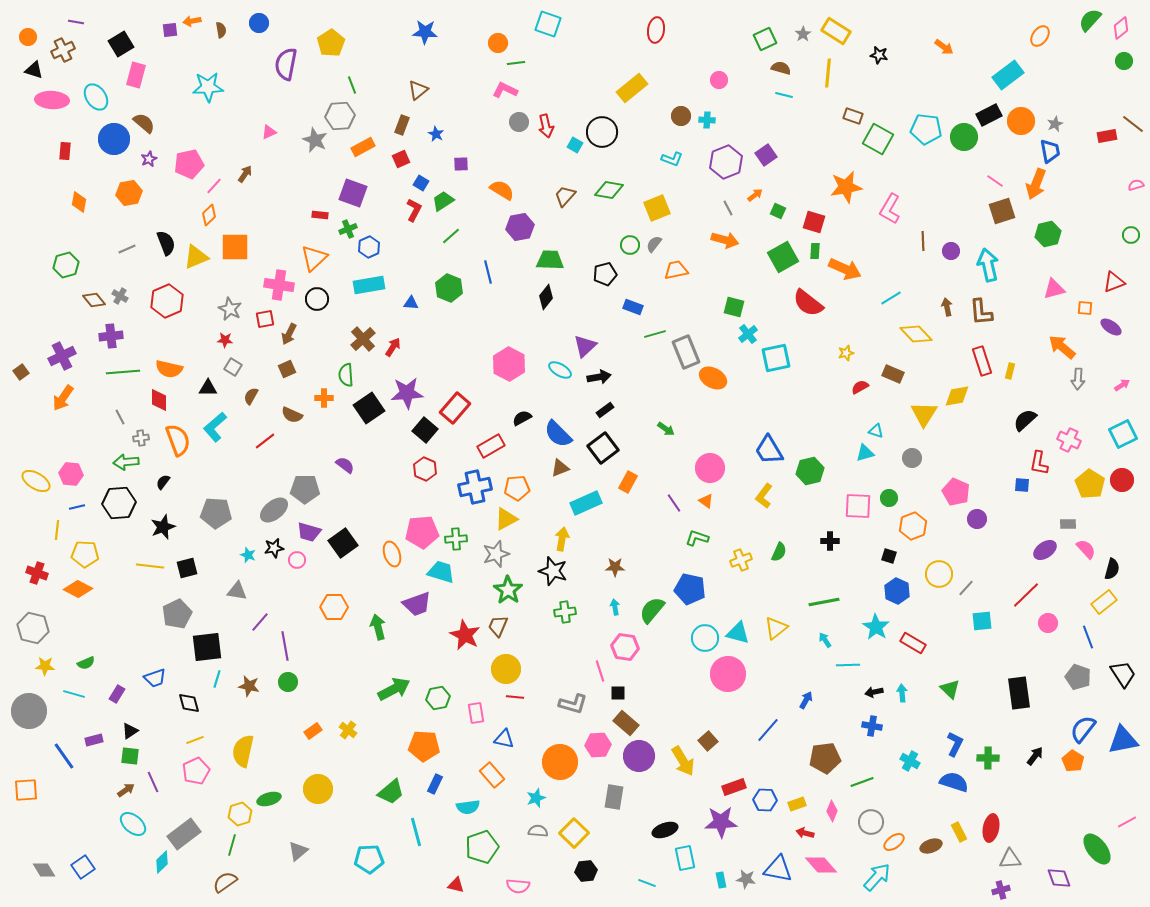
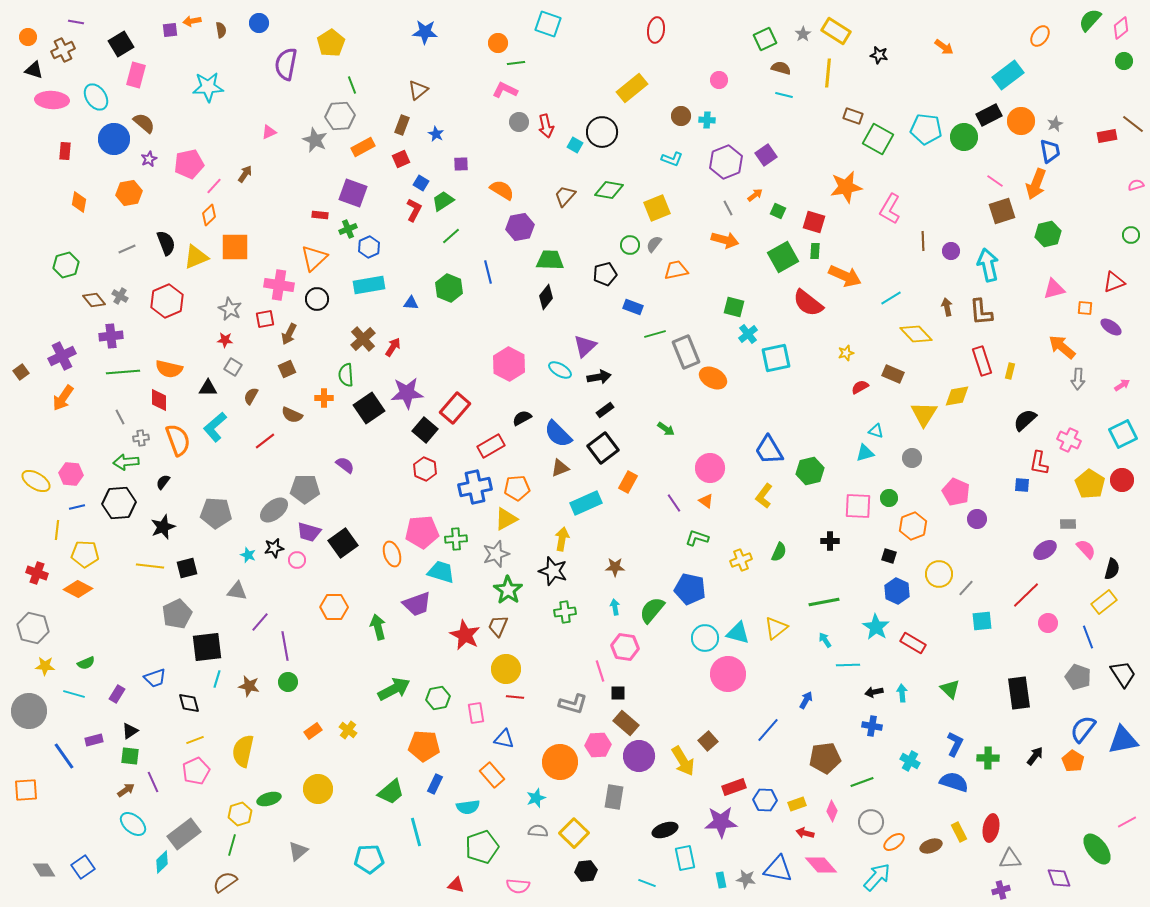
orange arrow at (845, 269): moved 7 px down
